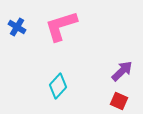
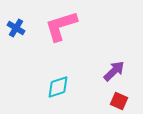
blue cross: moved 1 px left, 1 px down
purple arrow: moved 8 px left
cyan diamond: moved 1 px down; rotated 30 degrees clockwise
